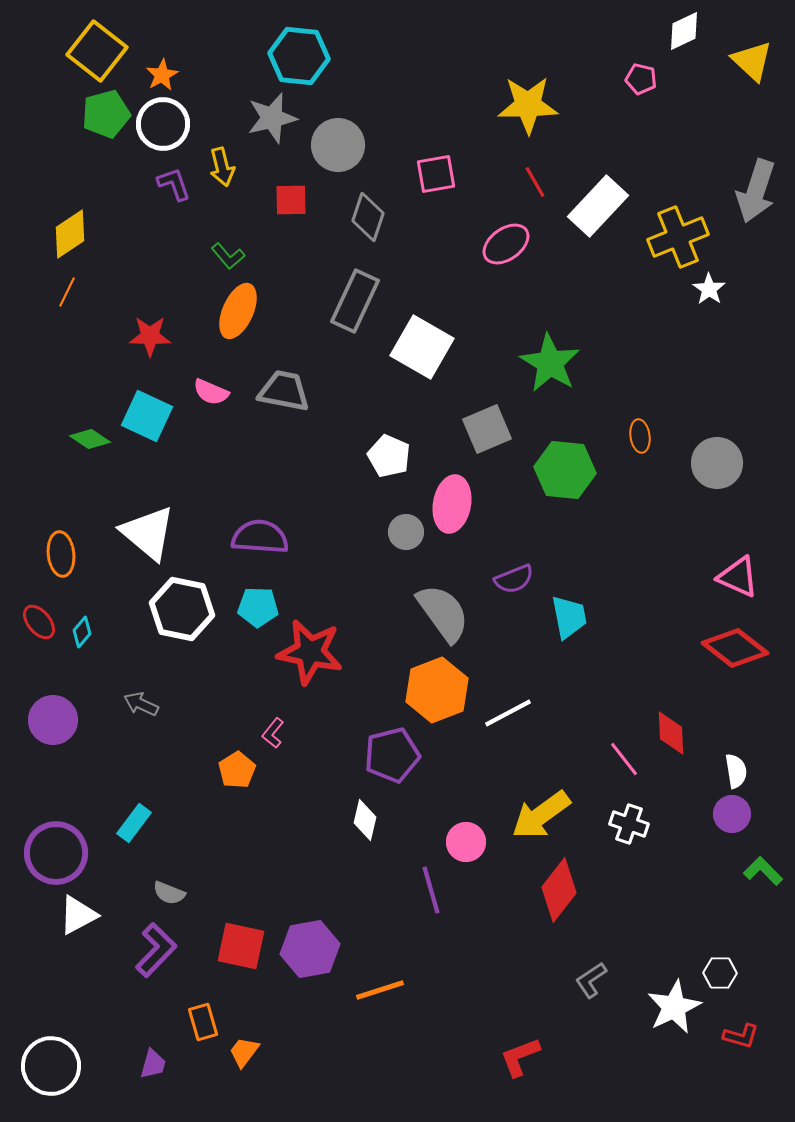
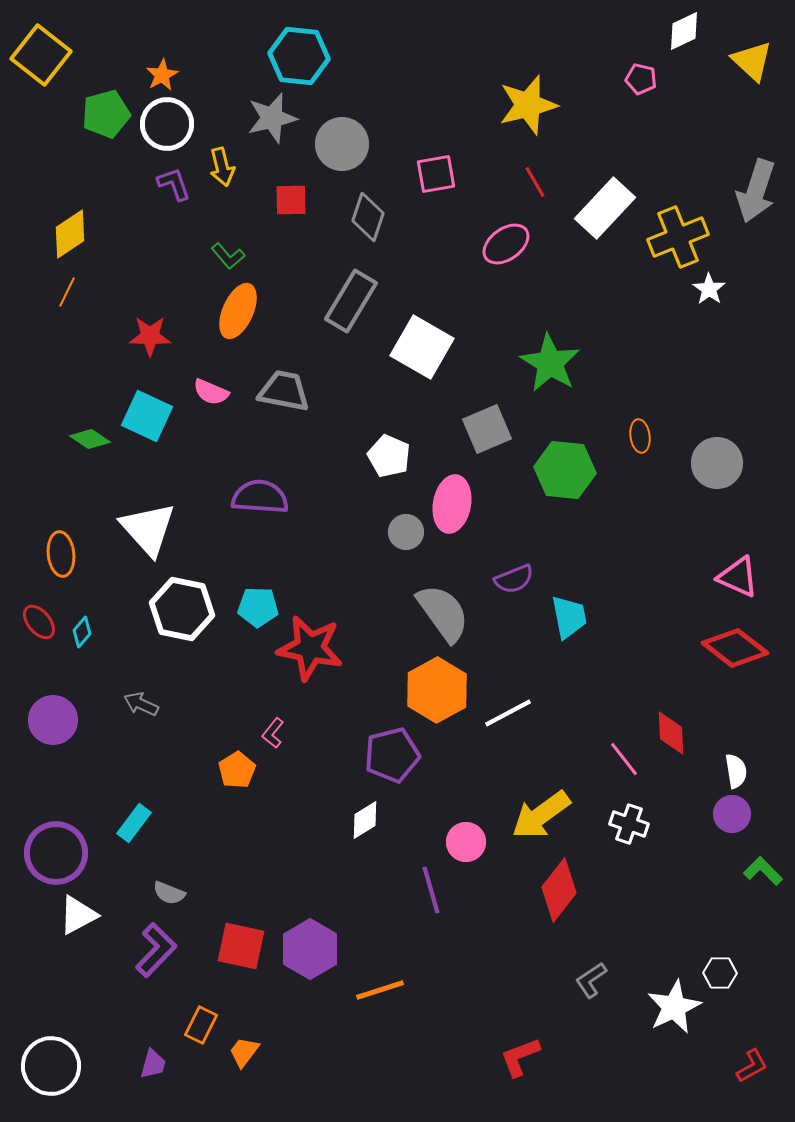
yellow square at (97, 51): moved 56 px left, 4 px down
yellow star at (528, 105): rotated 14 degrees counterclockwise
white circle at (163, 124): moved 4 px right
gray circle at (338, 145): moved 4 px right, 1 px up
white rectangle at (598, 206): moved 7 px right, 2 px down
gray rectangle at (355, 301): moved 4 px left; rotated 6 degrees clockwise
white triangle at (148, 533): moved 4 px up; rotated 8 degrees clockwise
purple semicircle at (260, 537): moved 40 px up
red star at (310, 652): moved 4 px up
orange hexagon at (437, 690): rotated 8 degrees counterclockwise
white diamond at (365, 820): rotated 45 degrees clockwise
purple hexagon at (310, 949): rotated 20 degrees counterclockwise
orange rectangle at (203, 1022): moved 2 px left, 3 px down; rotated 42 degrees clockwise
red L-shape at (741, 1036): moved 11 px right, 30 px down; rotated 45 degrees counterclockwise
